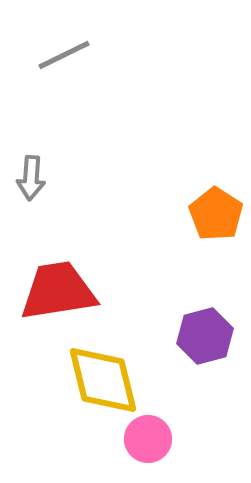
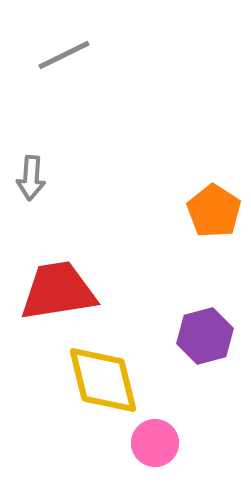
orange pentagon: moved 2 px left, 3 px up
pink circle: moved 7 px right, 4 px down
